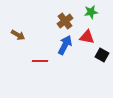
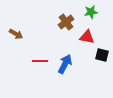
brown cross: moved 1 px right, 1 px down
brown arrow: moved 2 px left, 1 px up
blue arrow: moved 19 px down
black square: rotated 16 degrees counterclockwise
